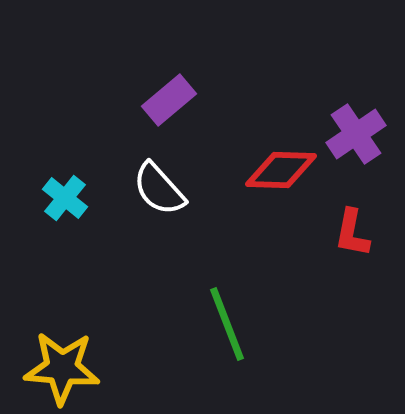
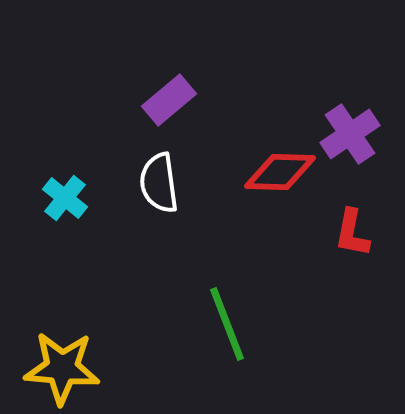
purple cross: moved 6 px left
red diamond: moved 1 px left, 2 px down
white semicircle: moved 6 px up; rotated 34 degrees clockwise
